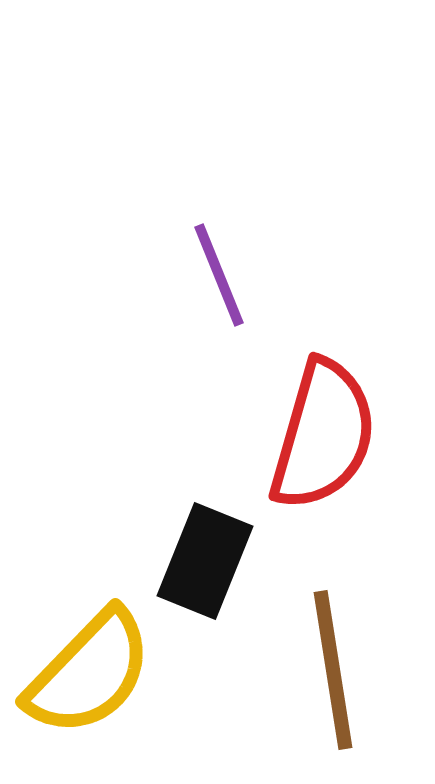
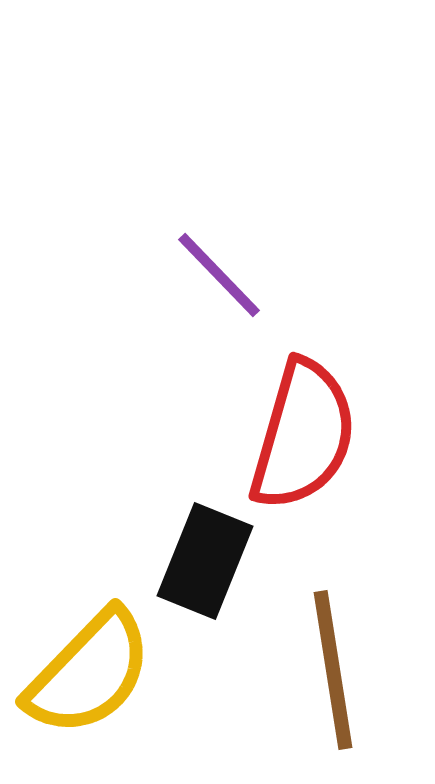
purple line: rotated 22 degrees counterclockwise
red semicircle: moved 20 px left
